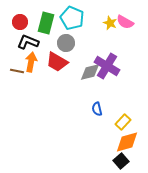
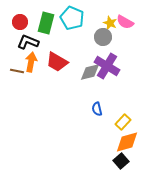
gray circle: moved 37 px right, 6 px up
